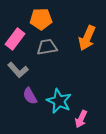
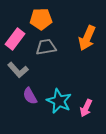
gray trapezoid: moved 1 px left
pink arrow: moved 5 px right, 11 px up
